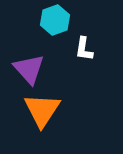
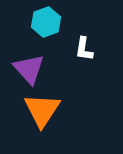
cyan hexagon: moved 9 px left, 2 px down
